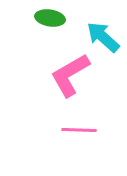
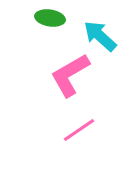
cyan arrow: moved 3 px left, 1 px up
pink line: rotated 36 degrees counterclockwise
